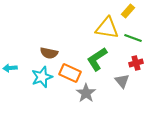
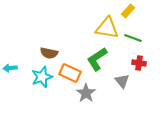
red cross: moved 3 px right; rotated 24 degrees clockwise
